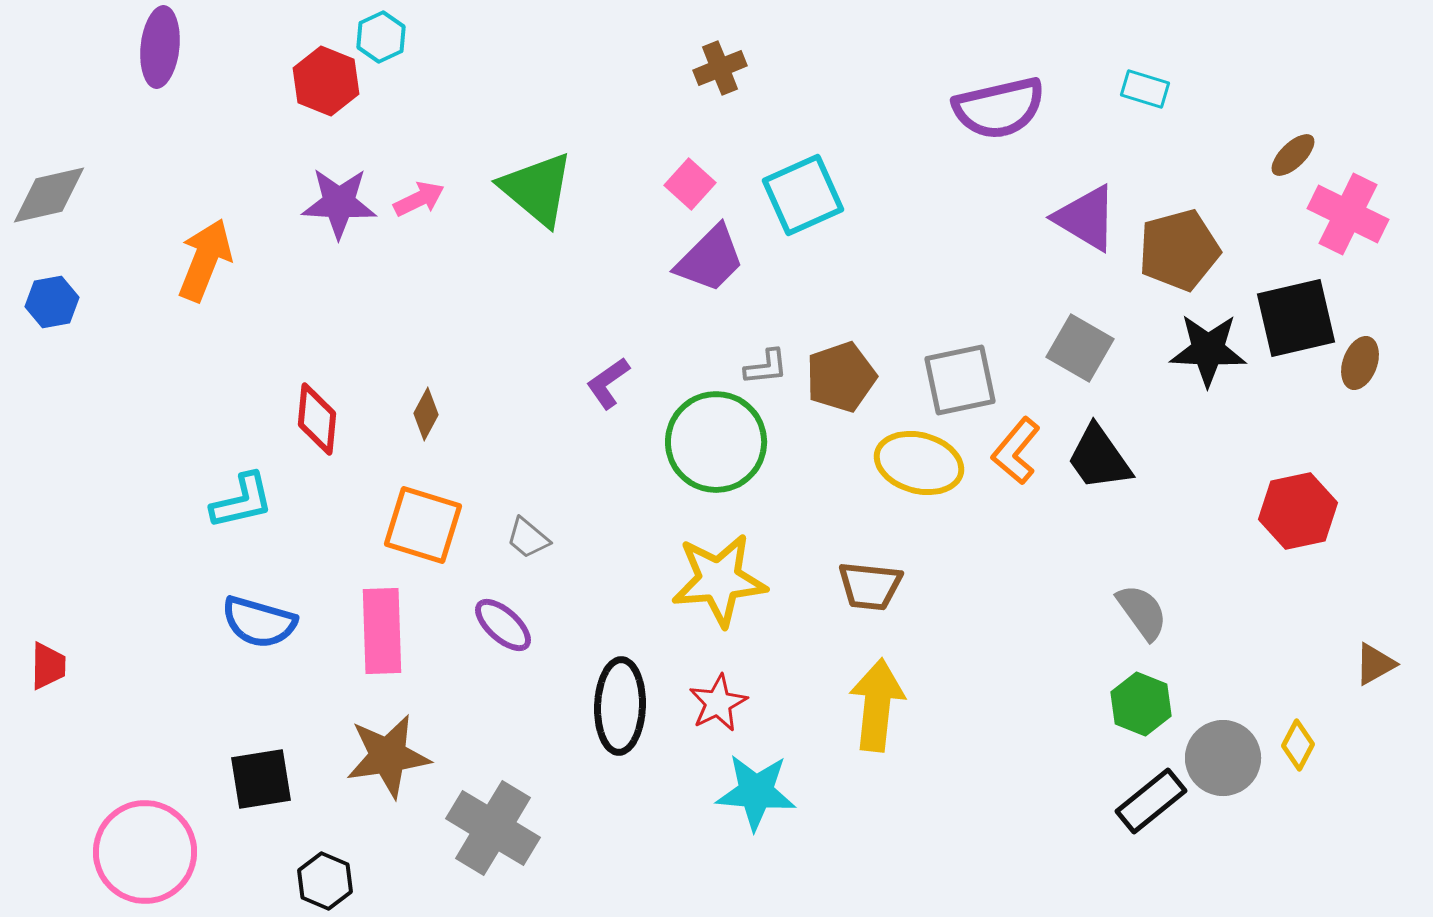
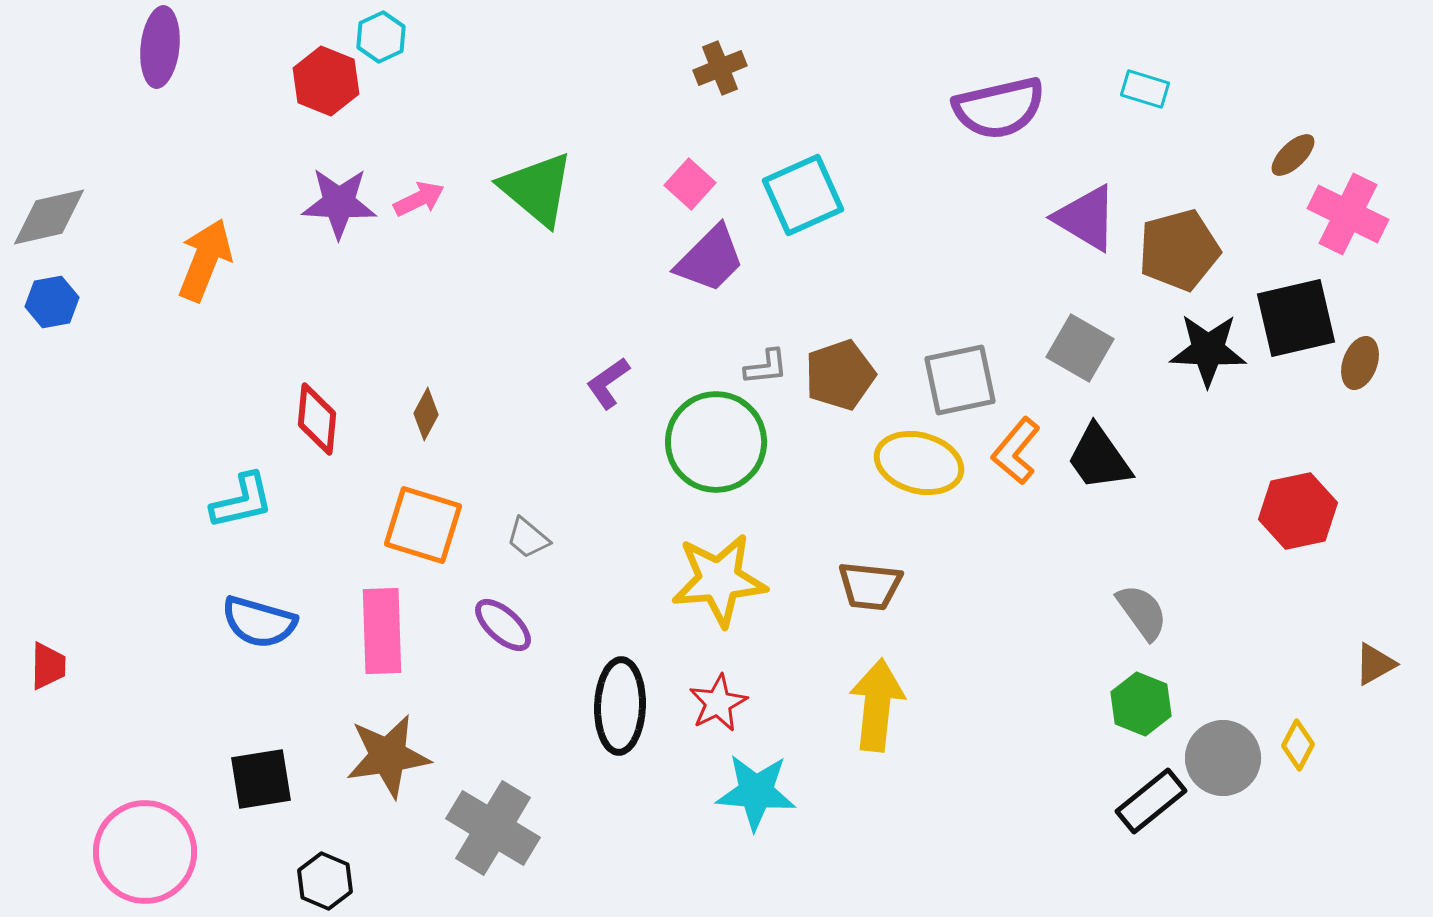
gray diamond at (49, 195): moved 22 px down
brown pentagon at (841, 377): moved 1 px left, 2 px up
